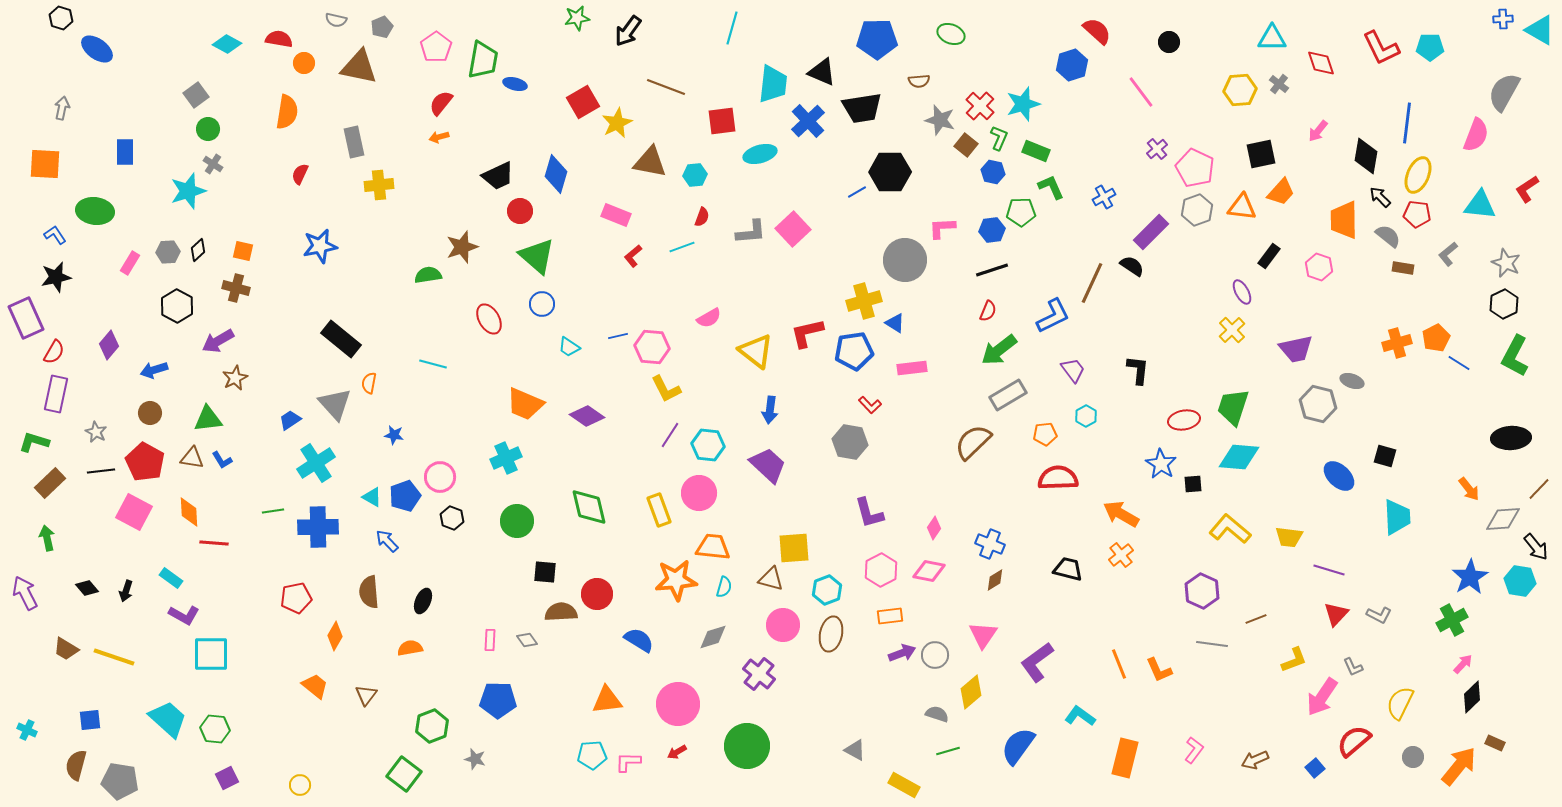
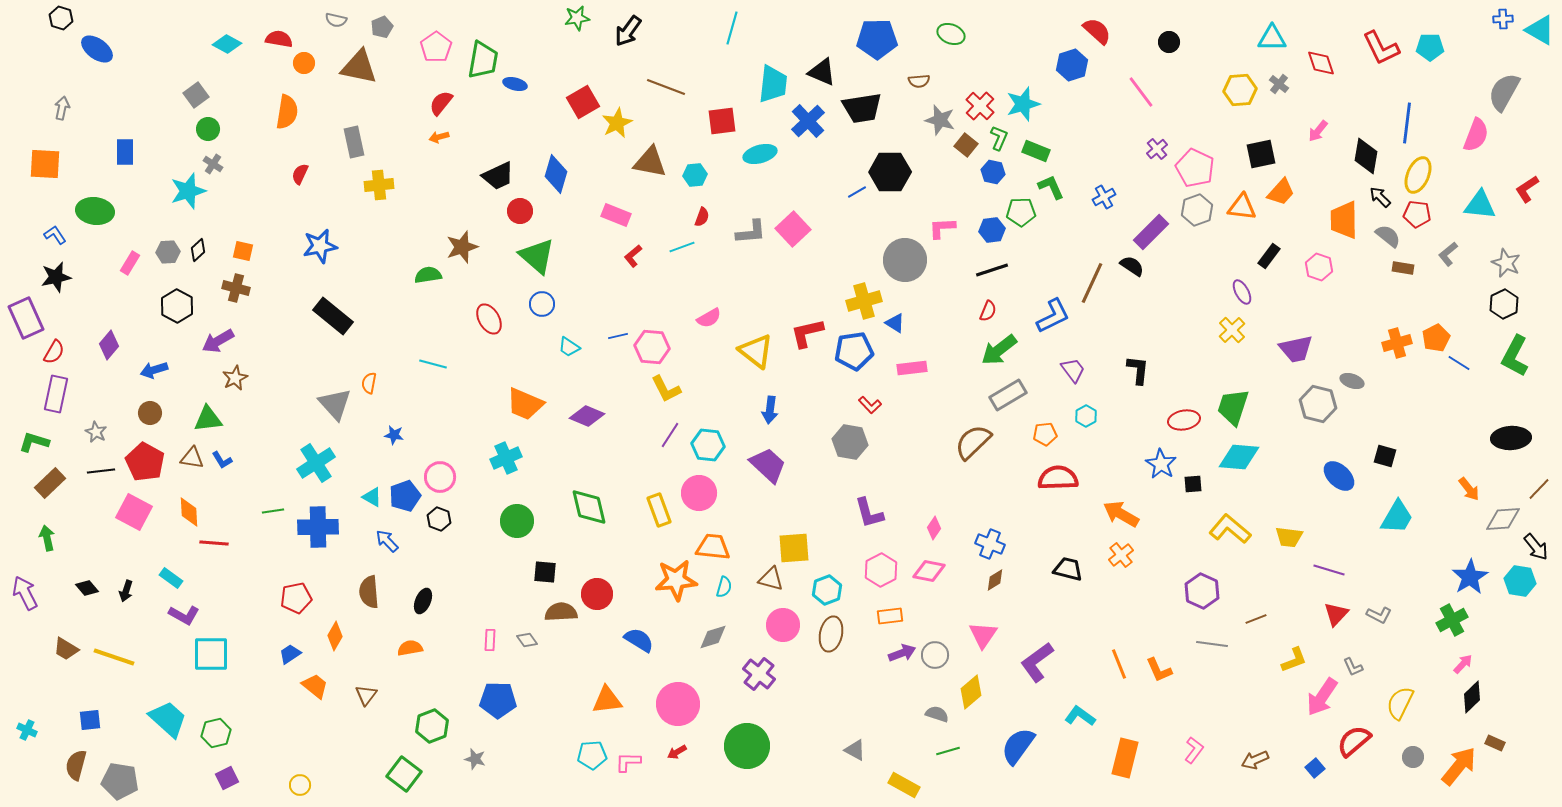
black rectangle at (341, 339): moved 8 px left, 23 px up
purple diamond at (587, 416): rotated 12 degrees counterclockwise
blue trapezoid at (290, 420): moved 234 px down
cyan trapezoid at (1397, 517): rotated 33 degrees clockwise
black hexagon at (452, 518): moved 13 px left, 1 px down
green hexagon at (215, 729): moved 1 px right, 4 px down; rotated 20 degrees counterclockwise
